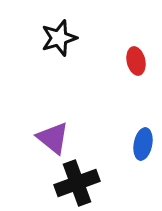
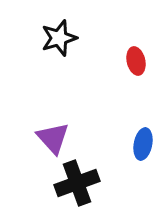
purple triangle: rotated 9 degrees clockwise
